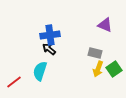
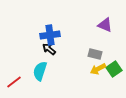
gray rectangle: moved 1 px down
yellow arrow: rotated 42 degrees clockwise
